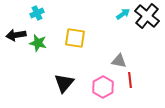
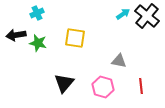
red line: moved 11 px right, 6 px down
pink hexagon: rotated 15 degrees counterclockwise
